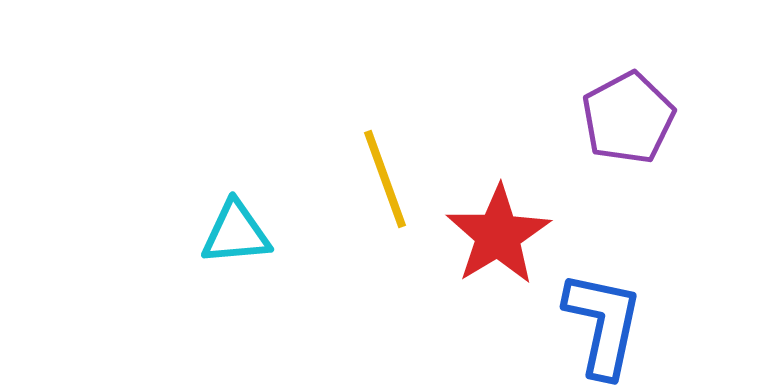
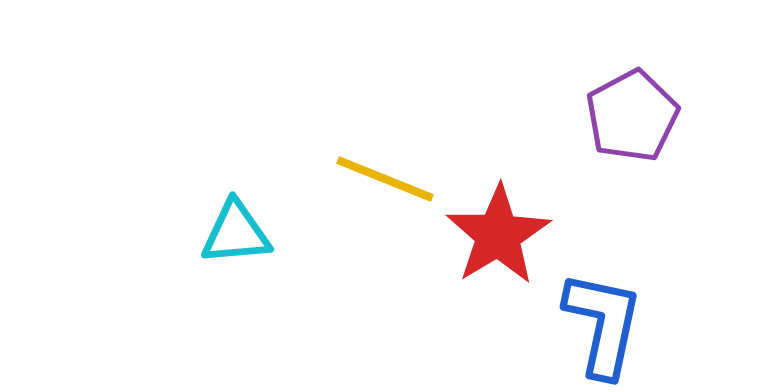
purple pentagon: moved 4 px right, 2 px up
yellow line: rotated 48 degrees counterclockwise
